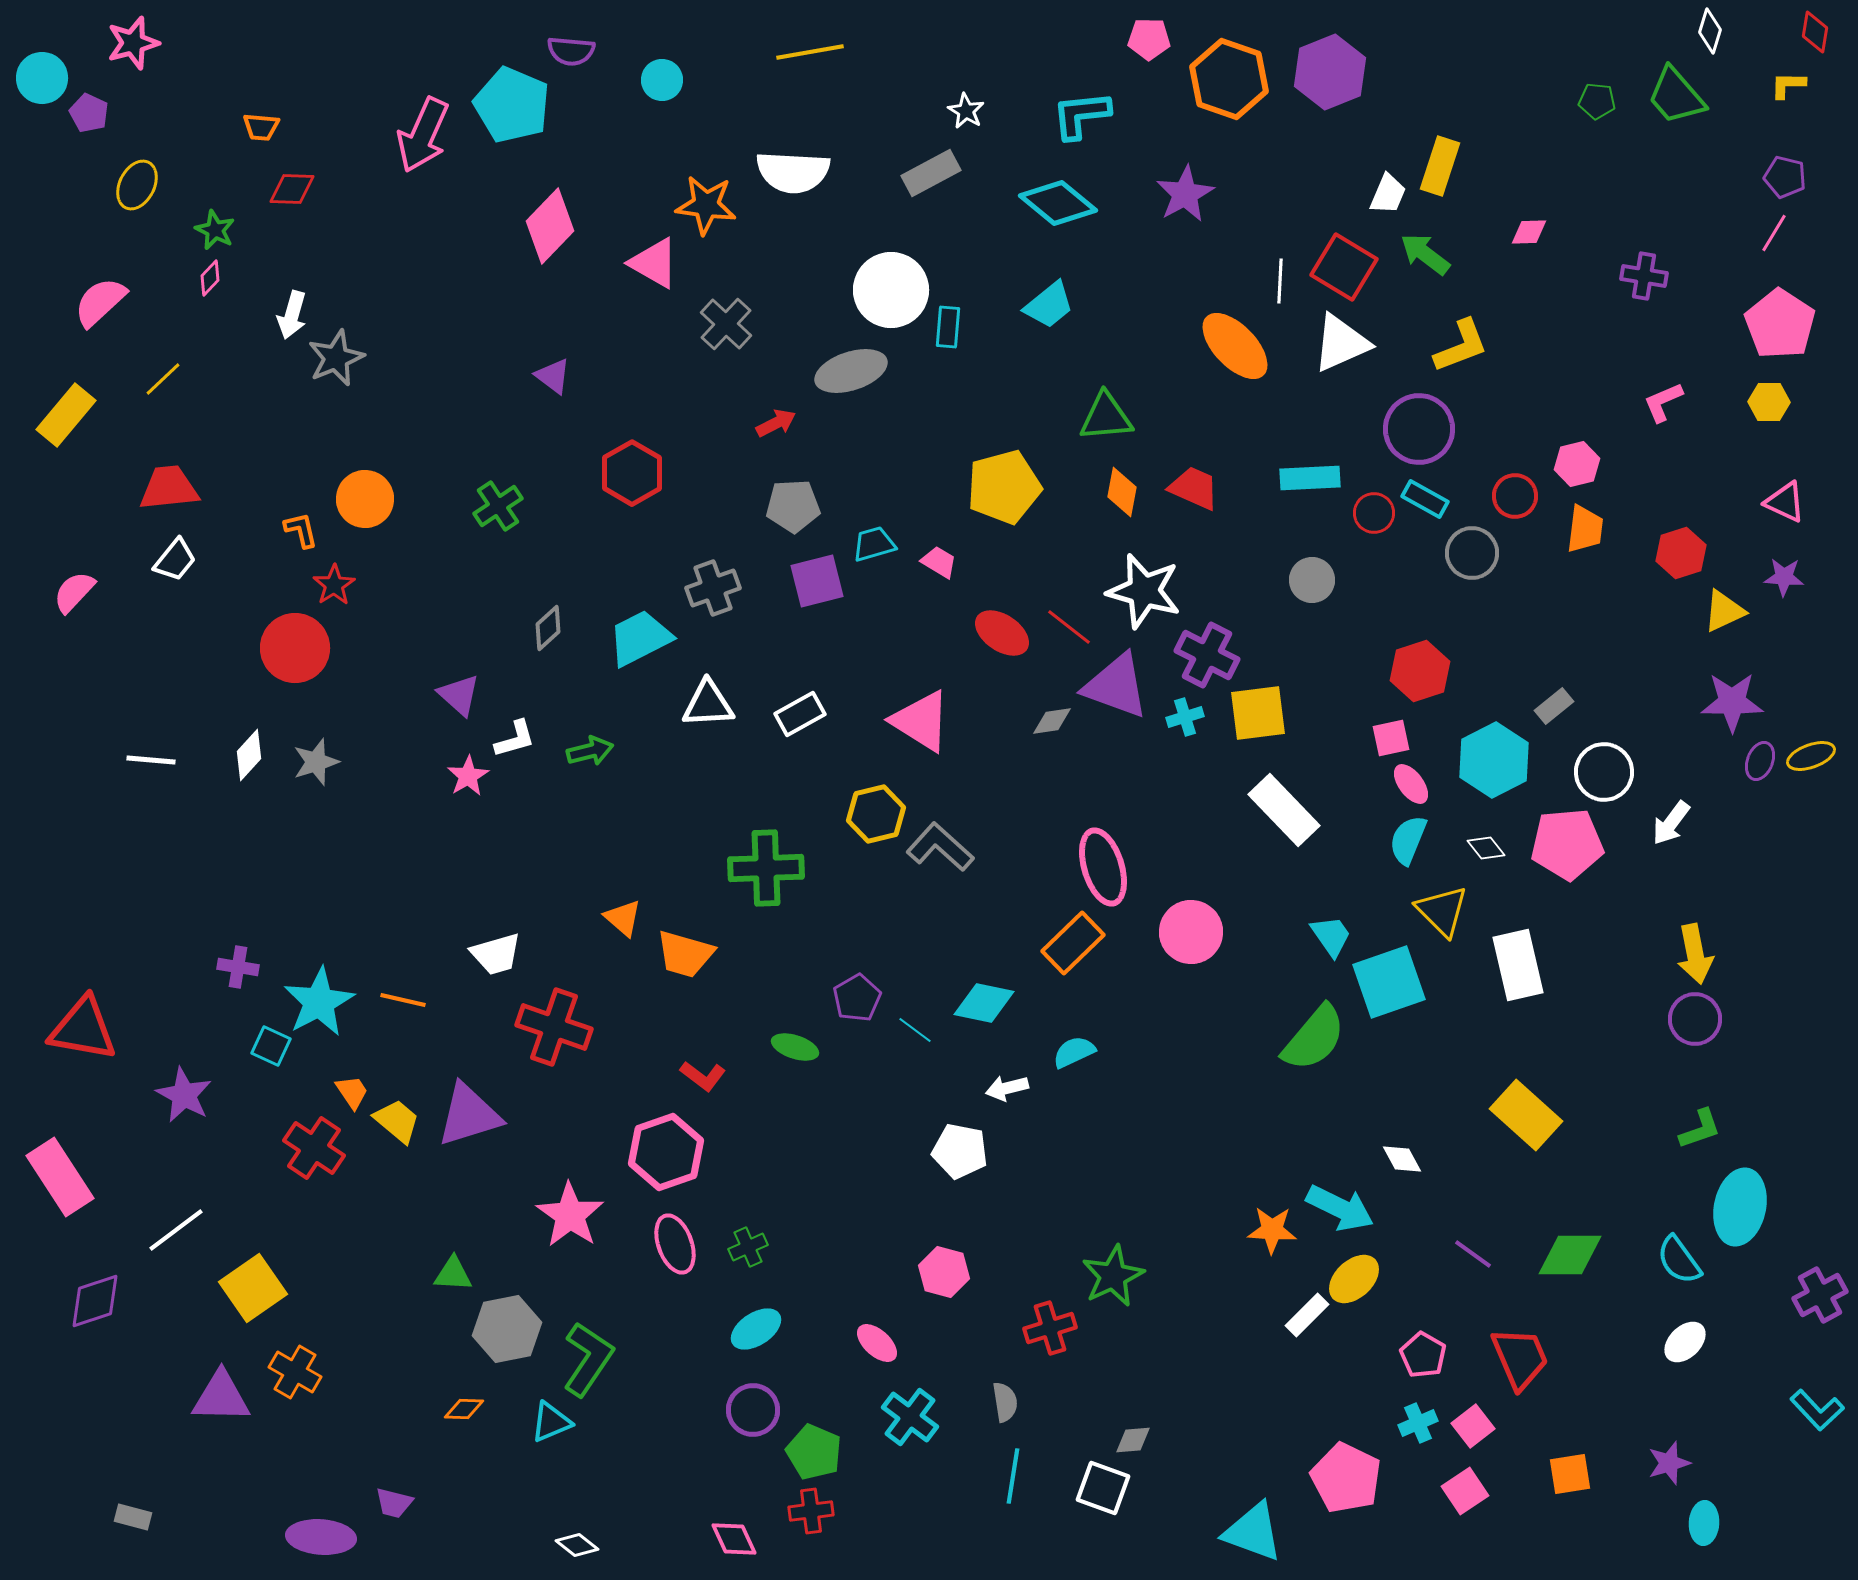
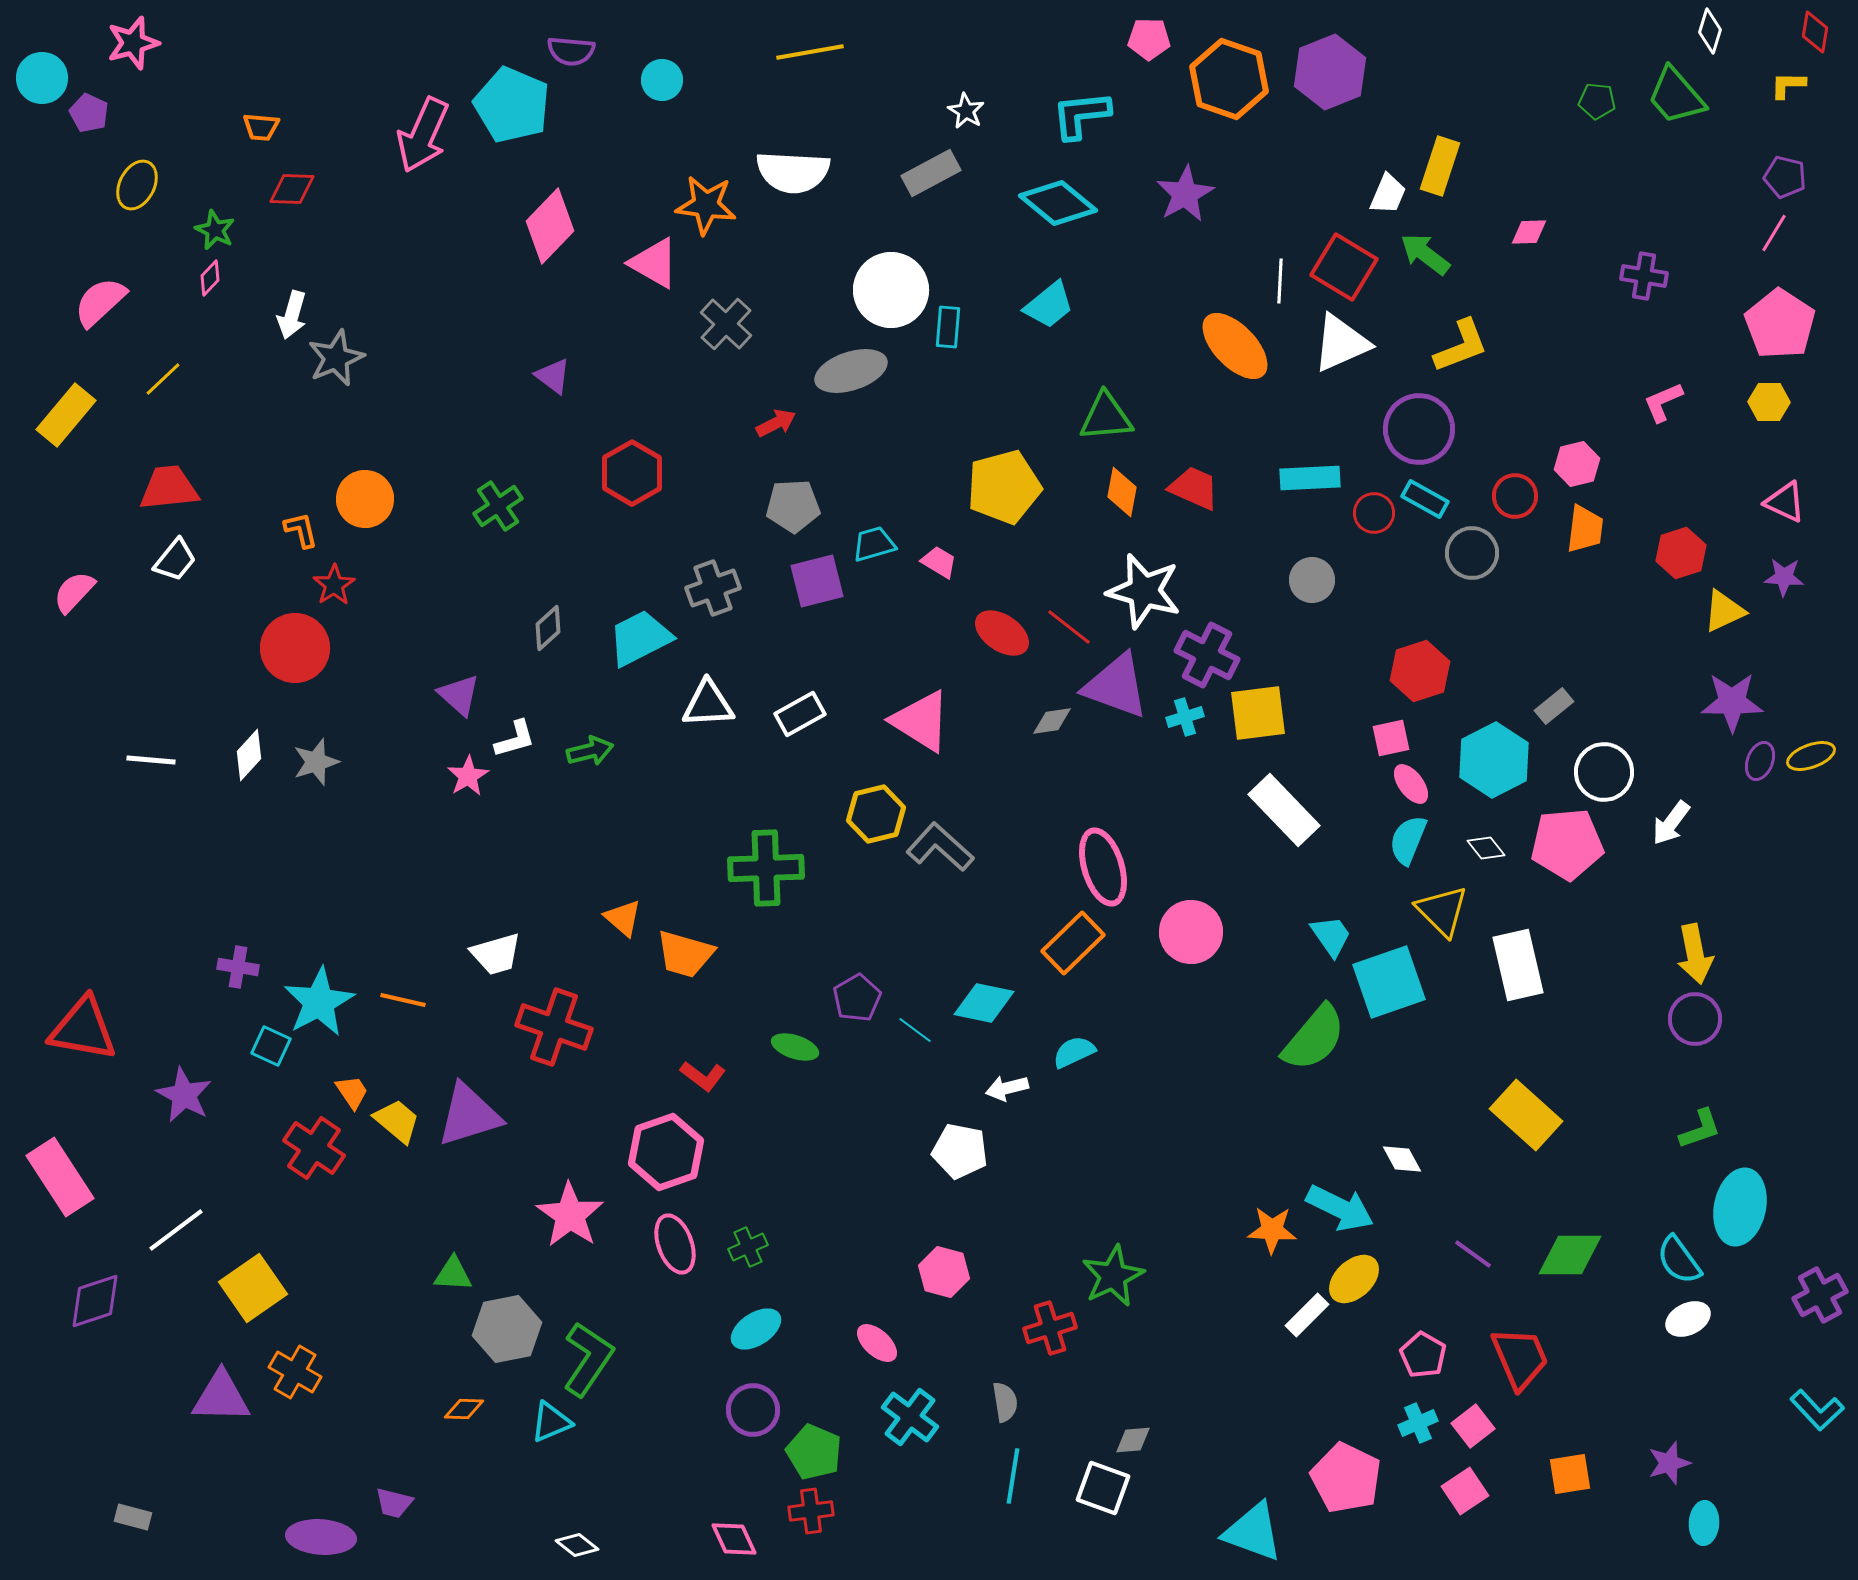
white ellipse at (1685, 1342): moved 3 px right, 23 px up; rotated 18 degrees clockwise
